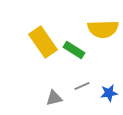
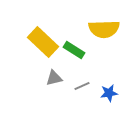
yellow semicircle: moved 1 px right
yellow rectangle: rotated 12 degrees counterclockwise
gray triangle: moved 20 px up
